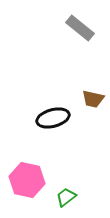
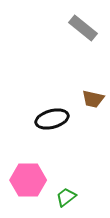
gray rectangle: moved 3 px right
black ellipse: moved 1 px left, 1 px down
pink hexagon: moved 1 px right; rotated 12 degrees counterclockwise
